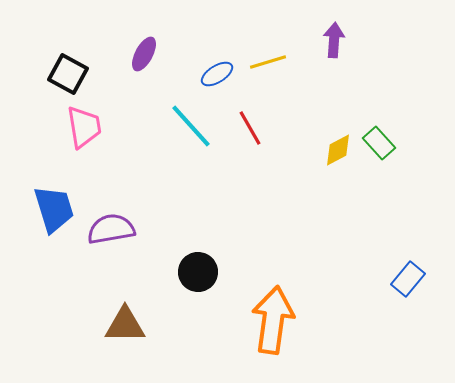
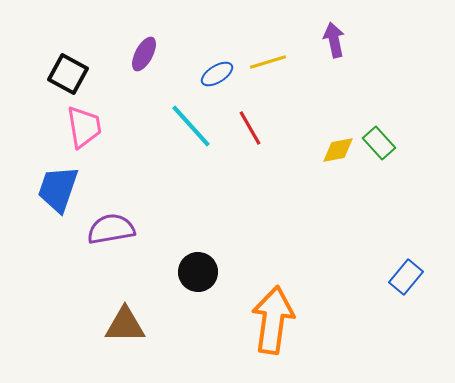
purple arrow: rotated 16 degrees counterclockwise
yellow diamond: rotated 16 degrees clockwise
blue trapezoid: moved 4 px right, 20 px up; rotated 144 degrees counterclockwise
blue rectangle: moved 2 px left, 2 px up
